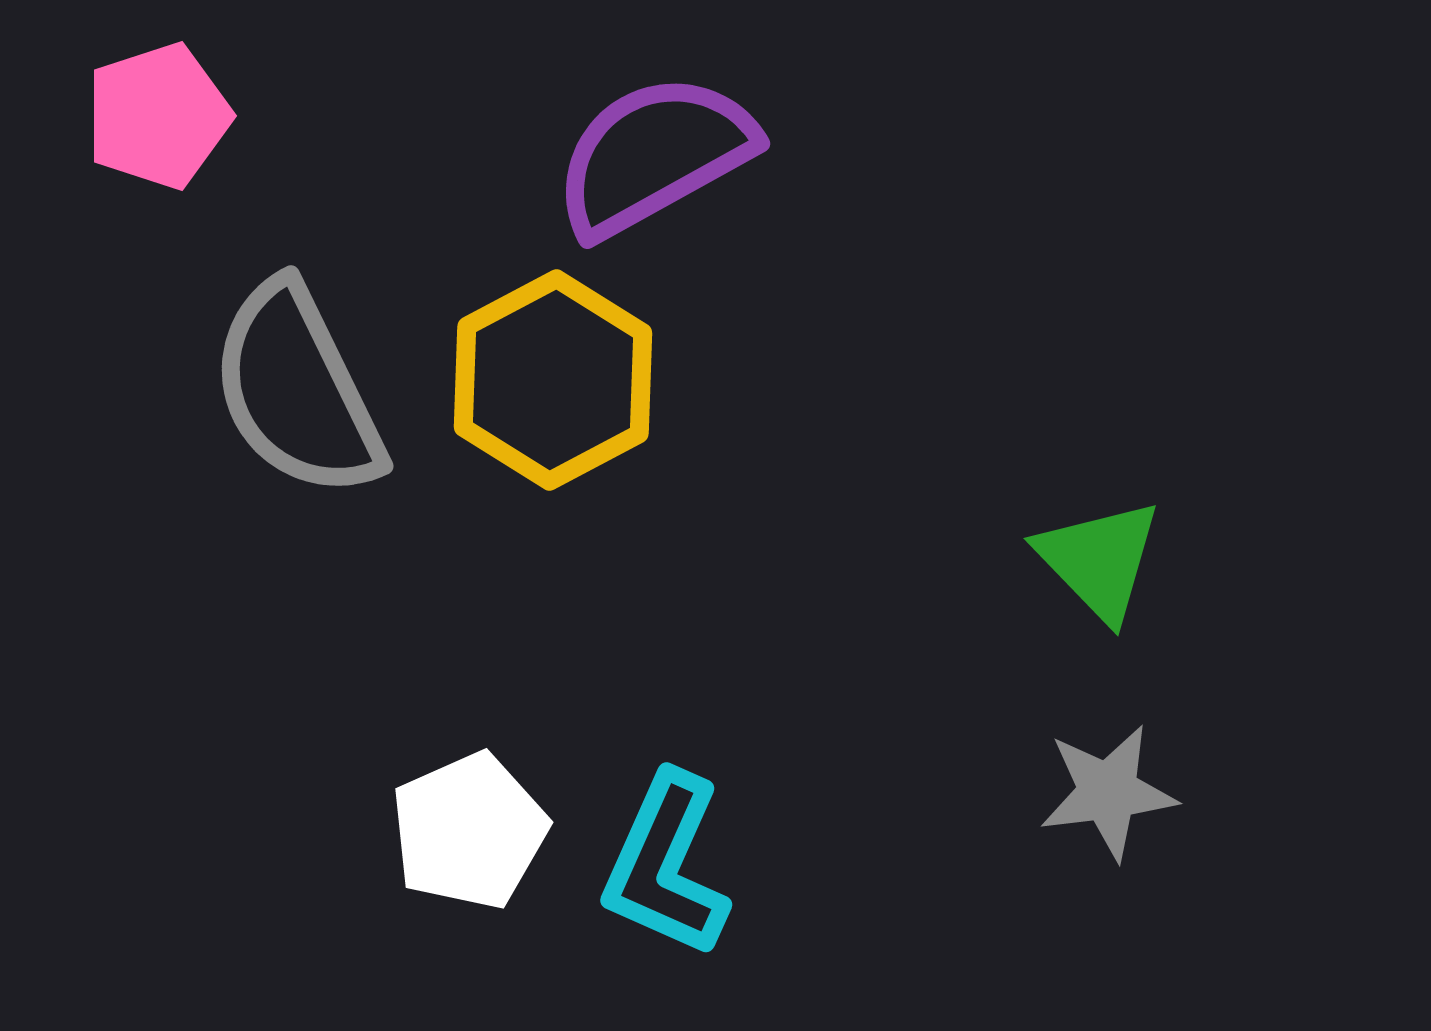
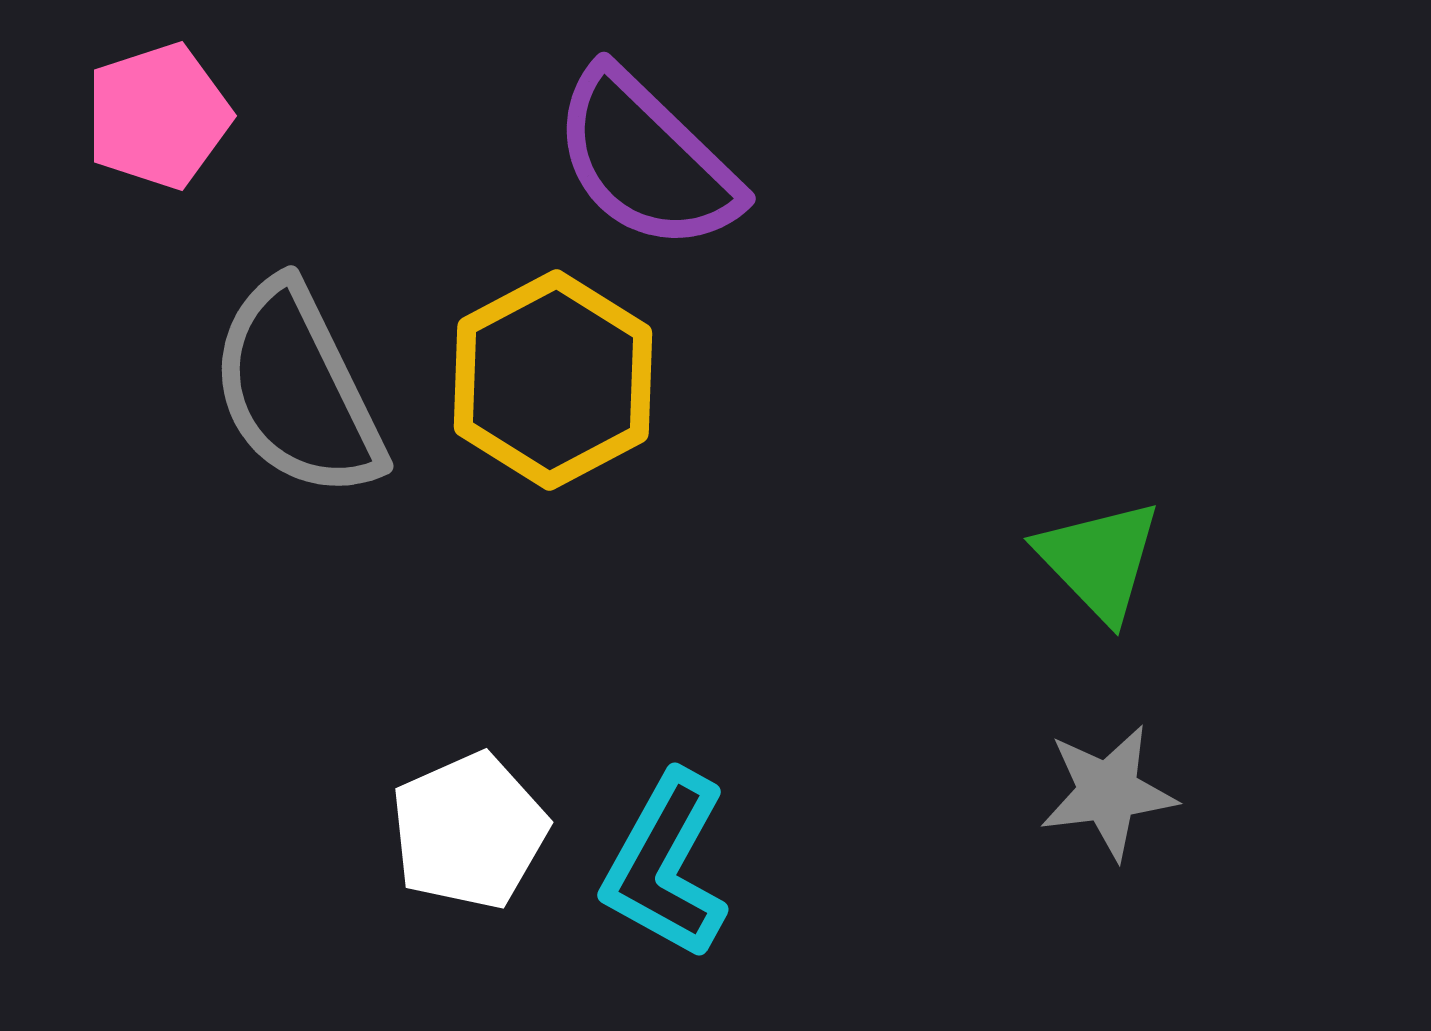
purple semicircle: moved 8 px left, 5 px down; rotated 107 degrees counterclockwise
cyan L-shape: rotated 5 degrees clockwise
